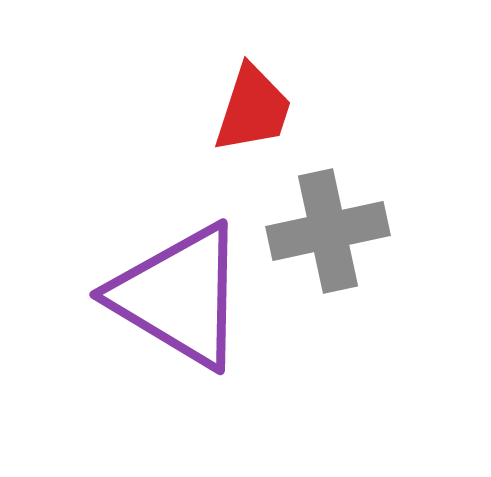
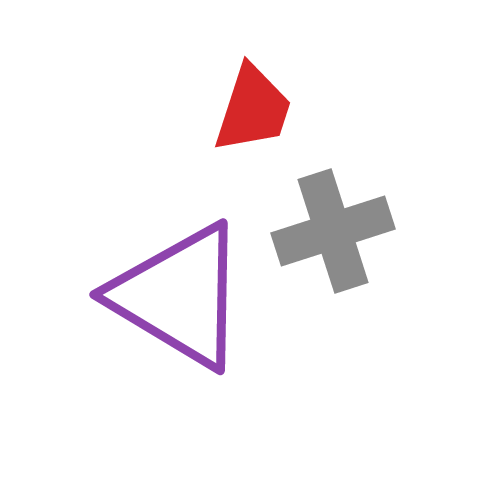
gray cross: moved 5 px right; rotated 6 degrees counterclockwise
